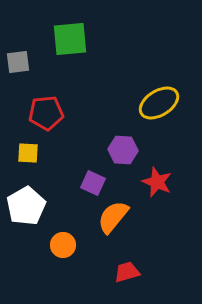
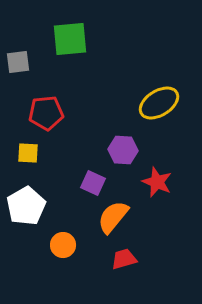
red trapezoid: moved 3 px left, 13 px up
